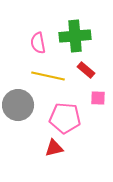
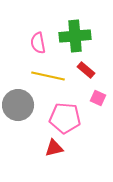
pink square: rotated 21 degrees clockwise
